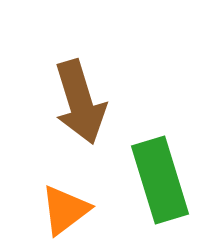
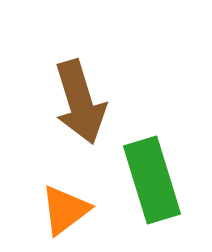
green rectangle: moved 8 px left
